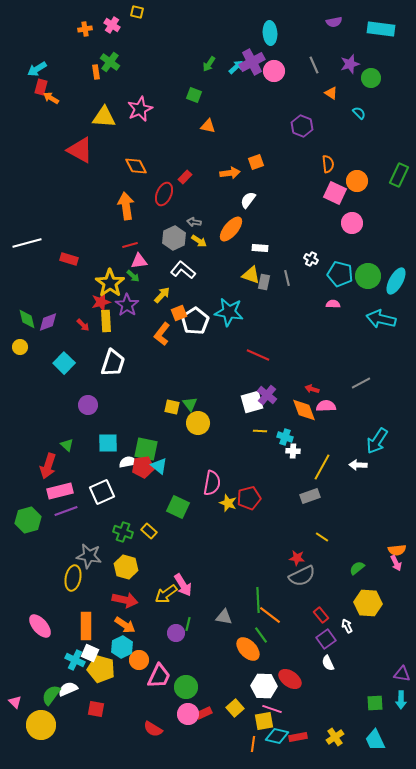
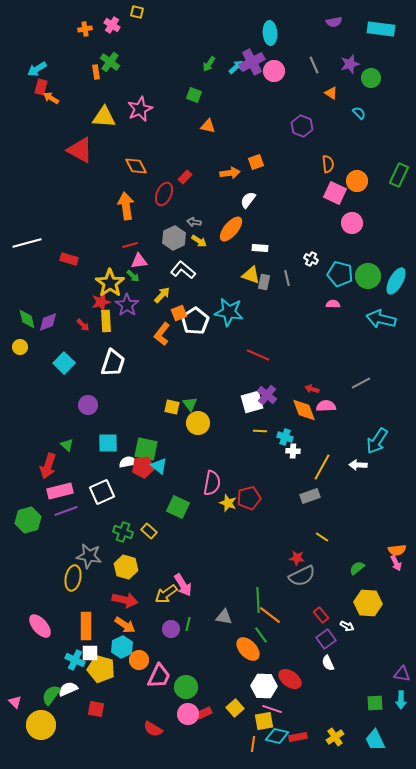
white arrow at (347, 626): rotated 144 degrees clockwise
purple circle at (176, 633): moved 5 px left, 4 px up
white square at (90, 653): rotated 24 degrees counterclockwise
